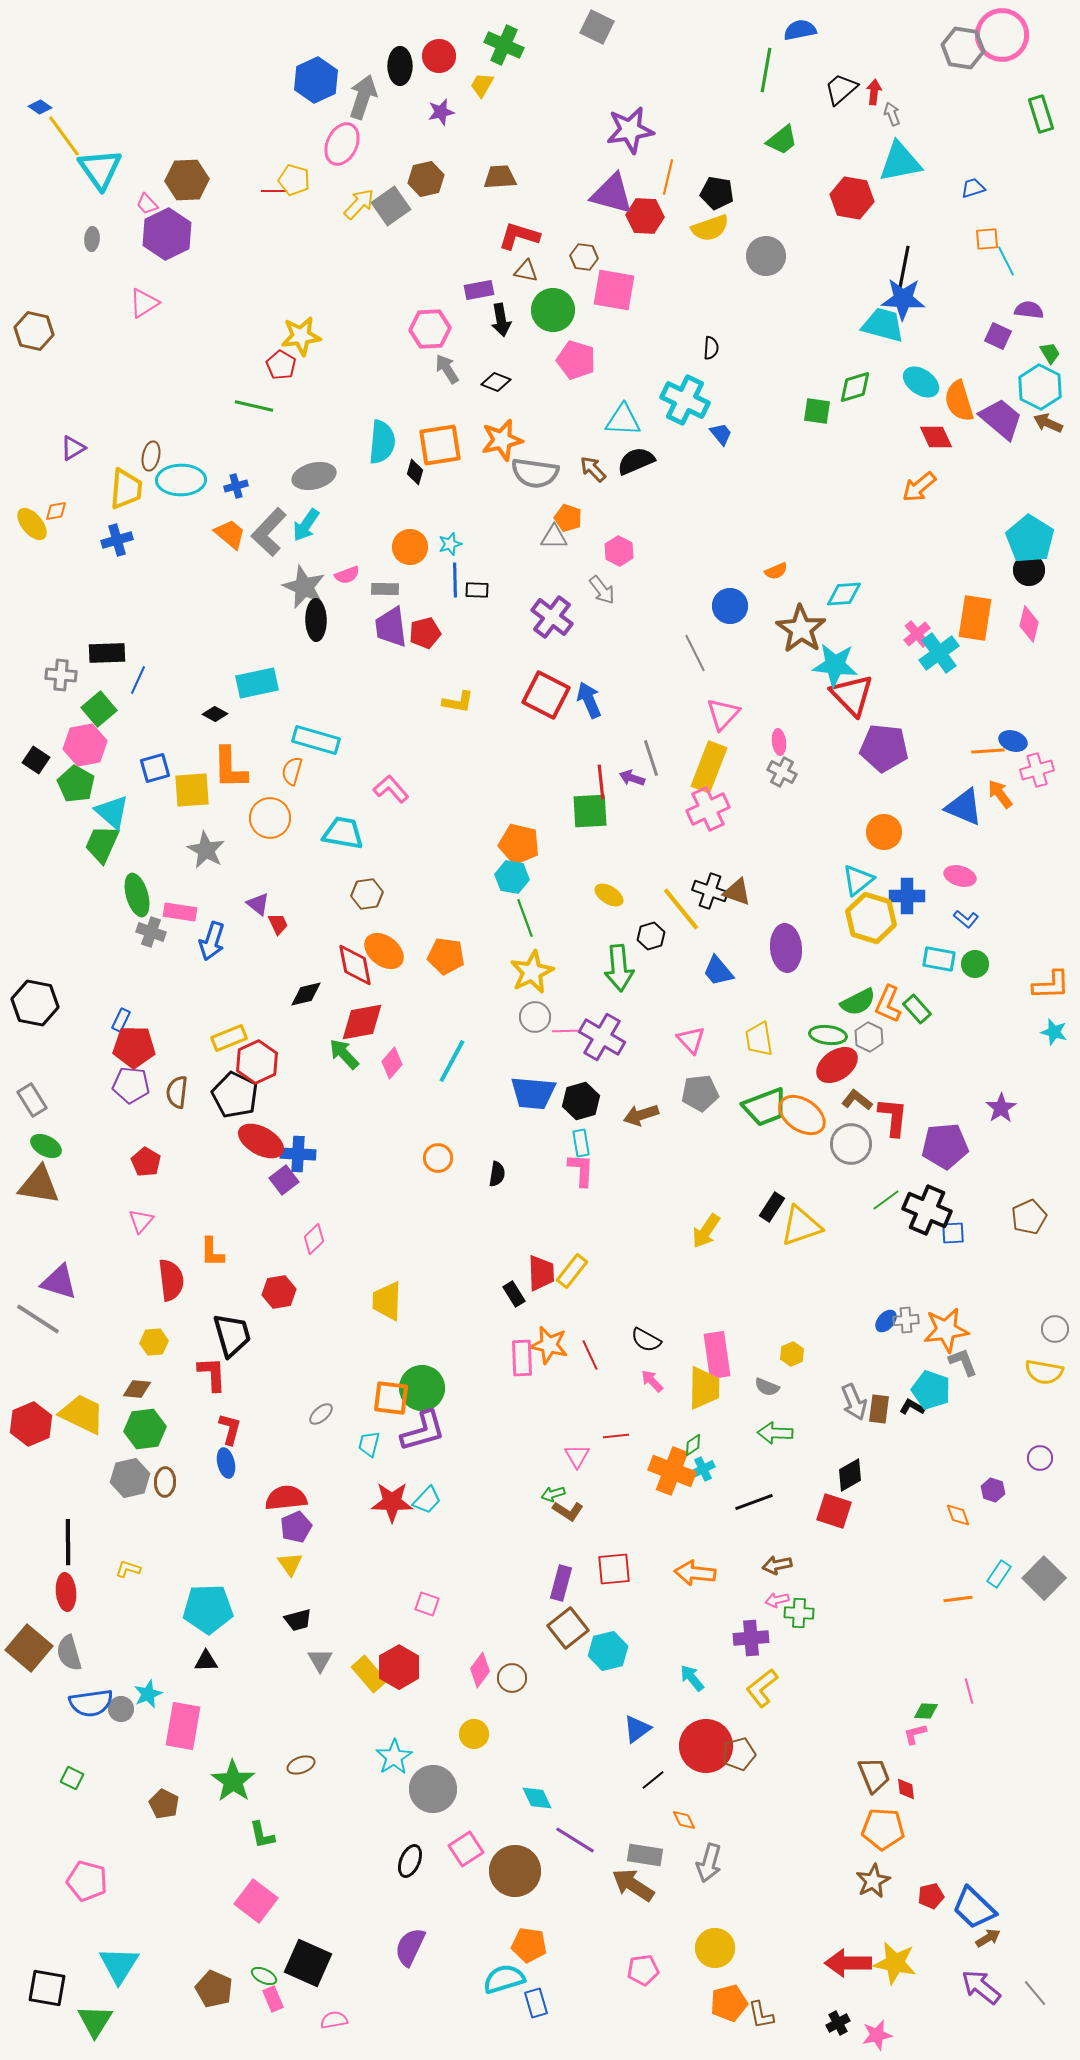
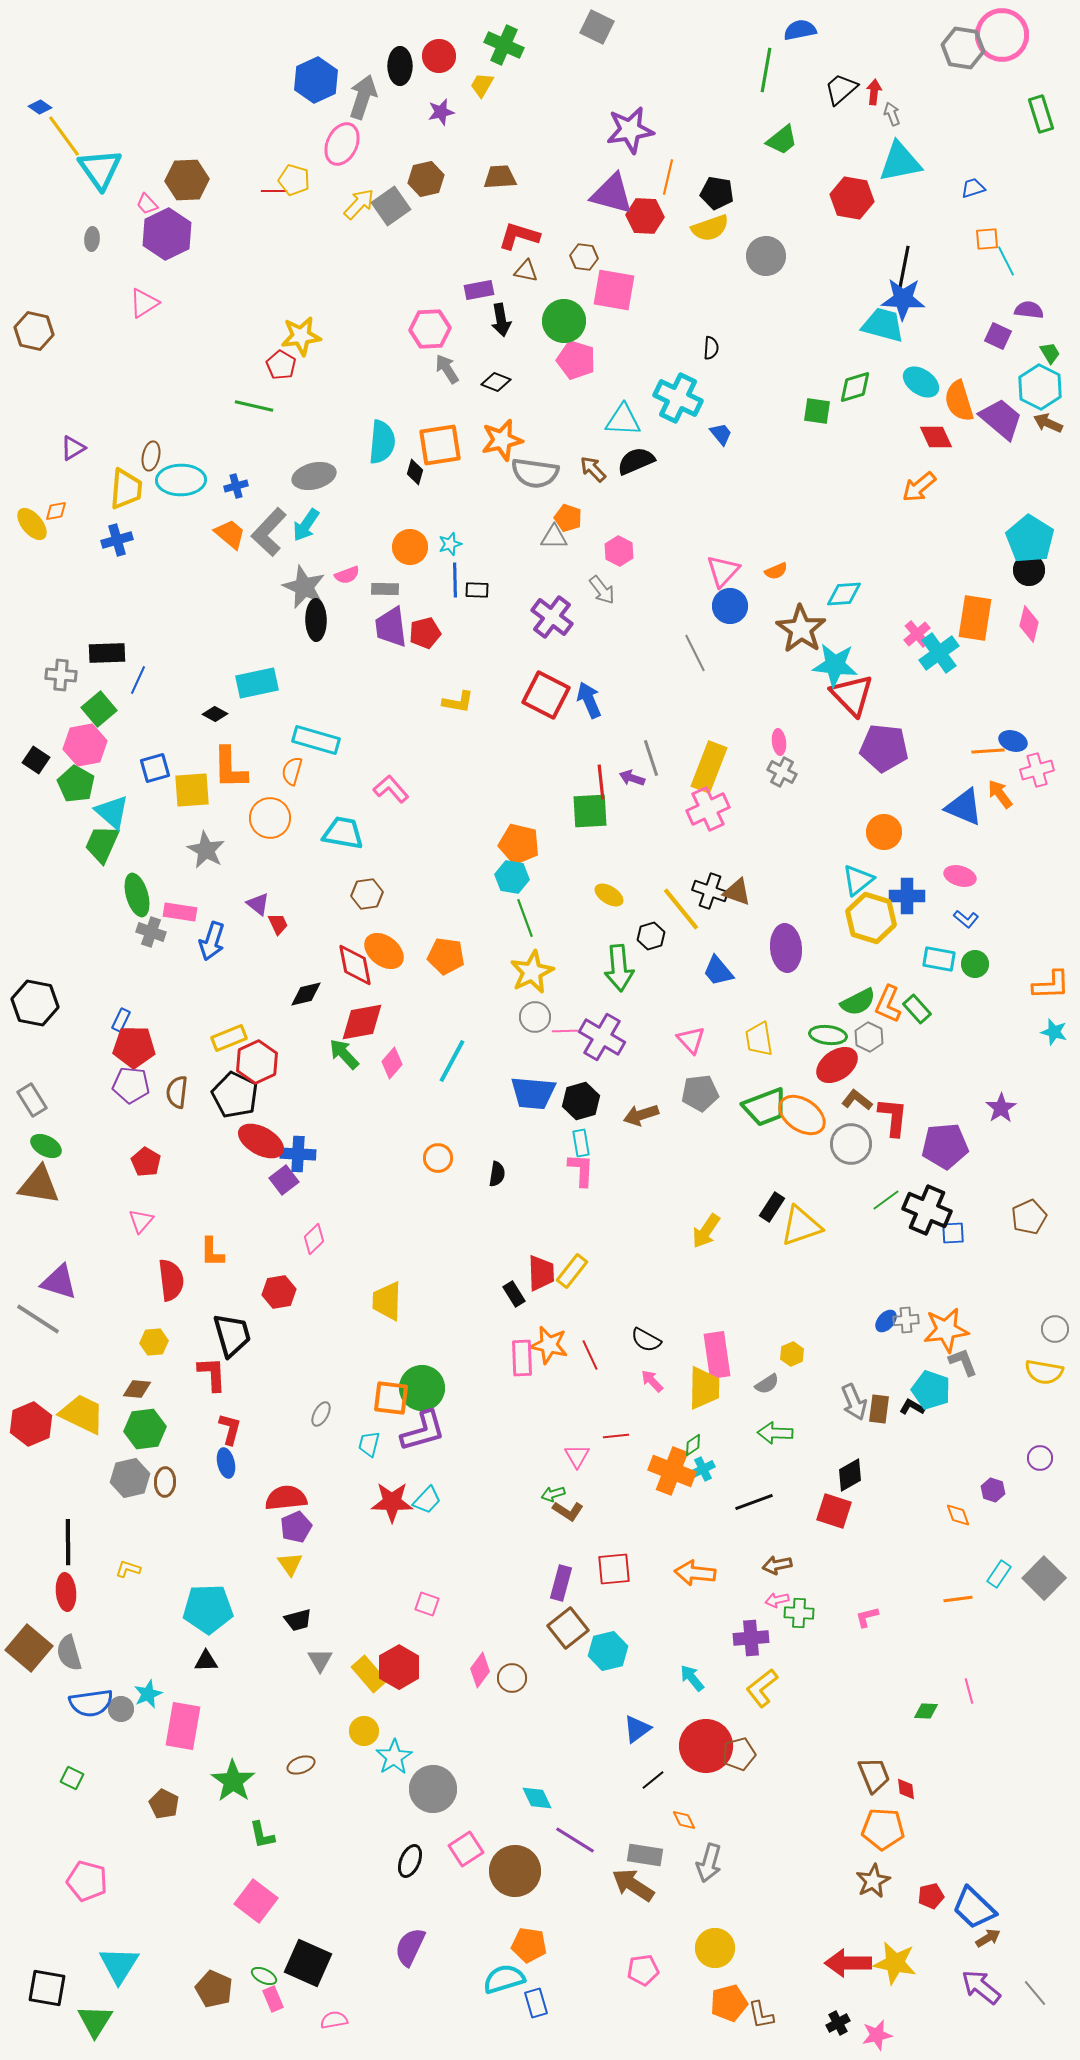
green circle at (553, 310): moved 11 px right, 11 px down
cyan cross at (685, 400): moved 7 px left, 2 px up
pink triangle at (723, 714): moved 143 px up
gray semicircle at (767, 1387): moved 3 px up; rotated 55 degrees counterclockwise
gray ellipse at (321, 1414): rotated 20 degrees counterclockwise
yellow circle at (474, 1734): moved 110 px left, 3 px up
pink L-shape at (915, 1734): moved 48 px left, 117 px up
